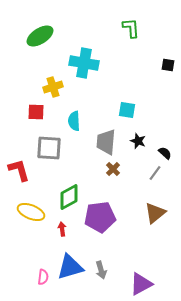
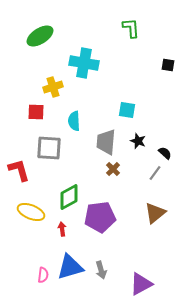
pink semicircle: moved 2 px up
